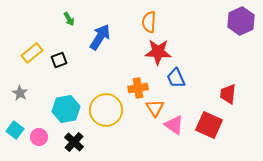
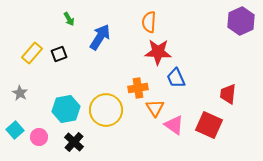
yellow rectangle: rotated 10 degrees counterclockwise
black square: moved 6 px up
cyan square: rotated 12 degrees clockwise
